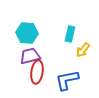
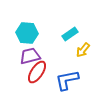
cyan rectangle: rotated 42 degrees clockwise
red ellipse: rotated 25 degrees clockwise
